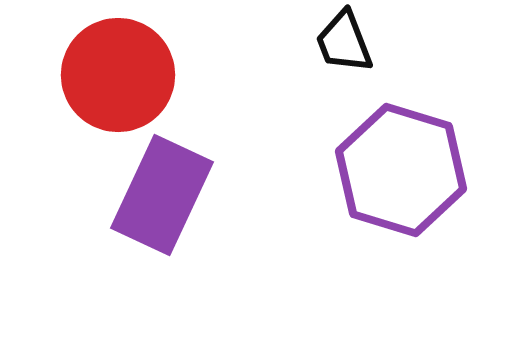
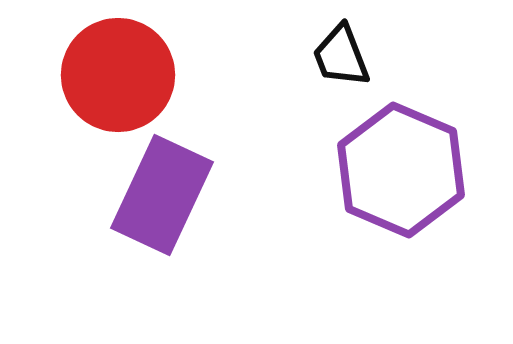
black trapezoid: moved 3 px left, 14 px down
purple hexagon: rotated 6 degrees clockwise
